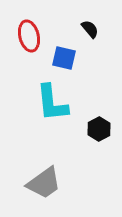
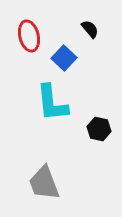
blue square: rotated 30 degrees clockwise
black hexagon: rotated 20 degrees counterclockwise
gray trapezoid: rotated 105 degrees clockwise
